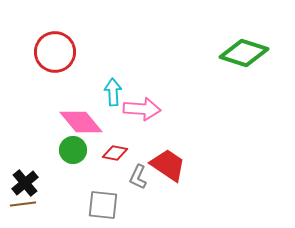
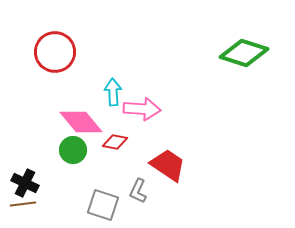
red diamond: moved 11 px up
gray L-shape: moved 14 px down
black cross: rotated 24 degrees counterclockwise
gray square: rotated 12 degrees clockwise
